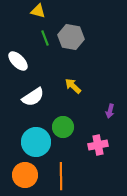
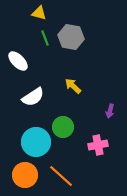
yellow triangle: moved 1 px right, 2 px down
orange line: rotated 48 degrees counterclockwise
